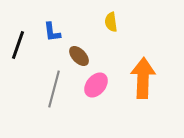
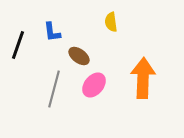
brown ellipse: rotated 10 degrees counterclockwise
pink ellipse: moved 2 px left
